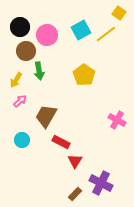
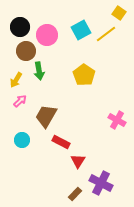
red triangle: moved 3 px right
